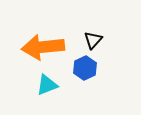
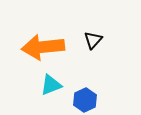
blue hexagon: moved 32 px down
cyan triangle: moved 4 px right
